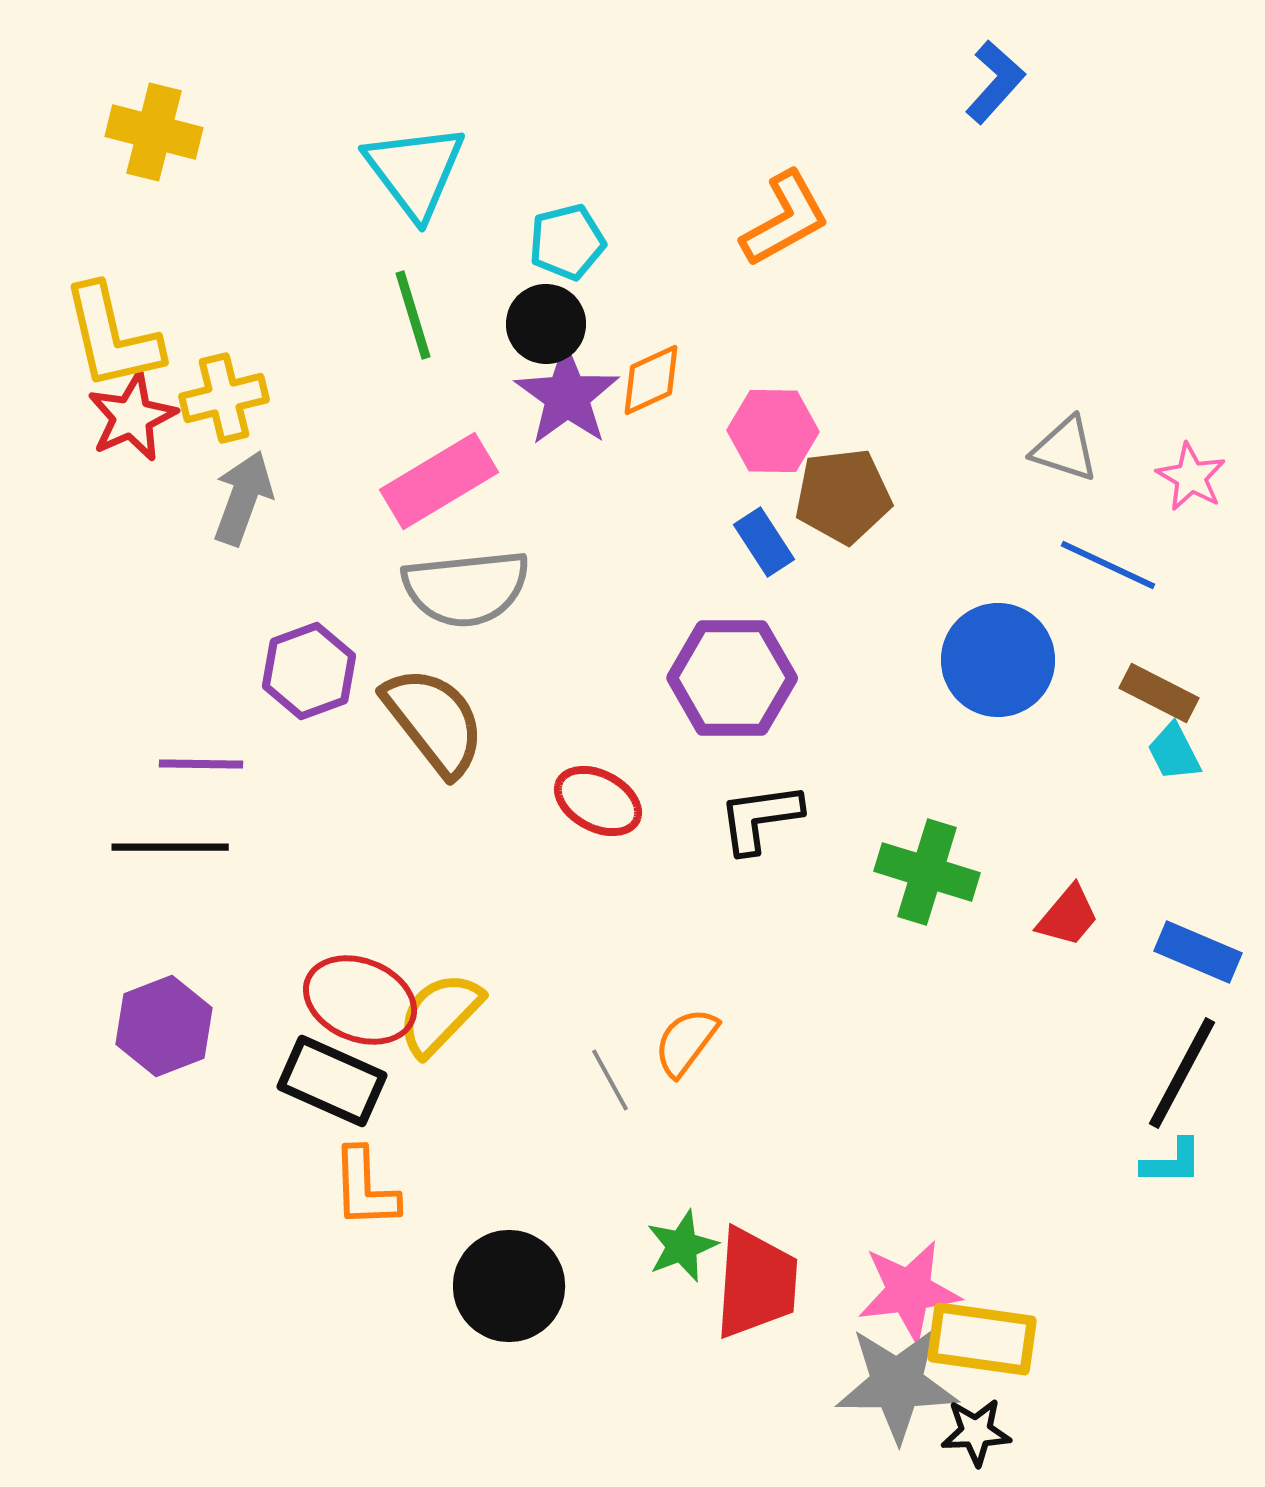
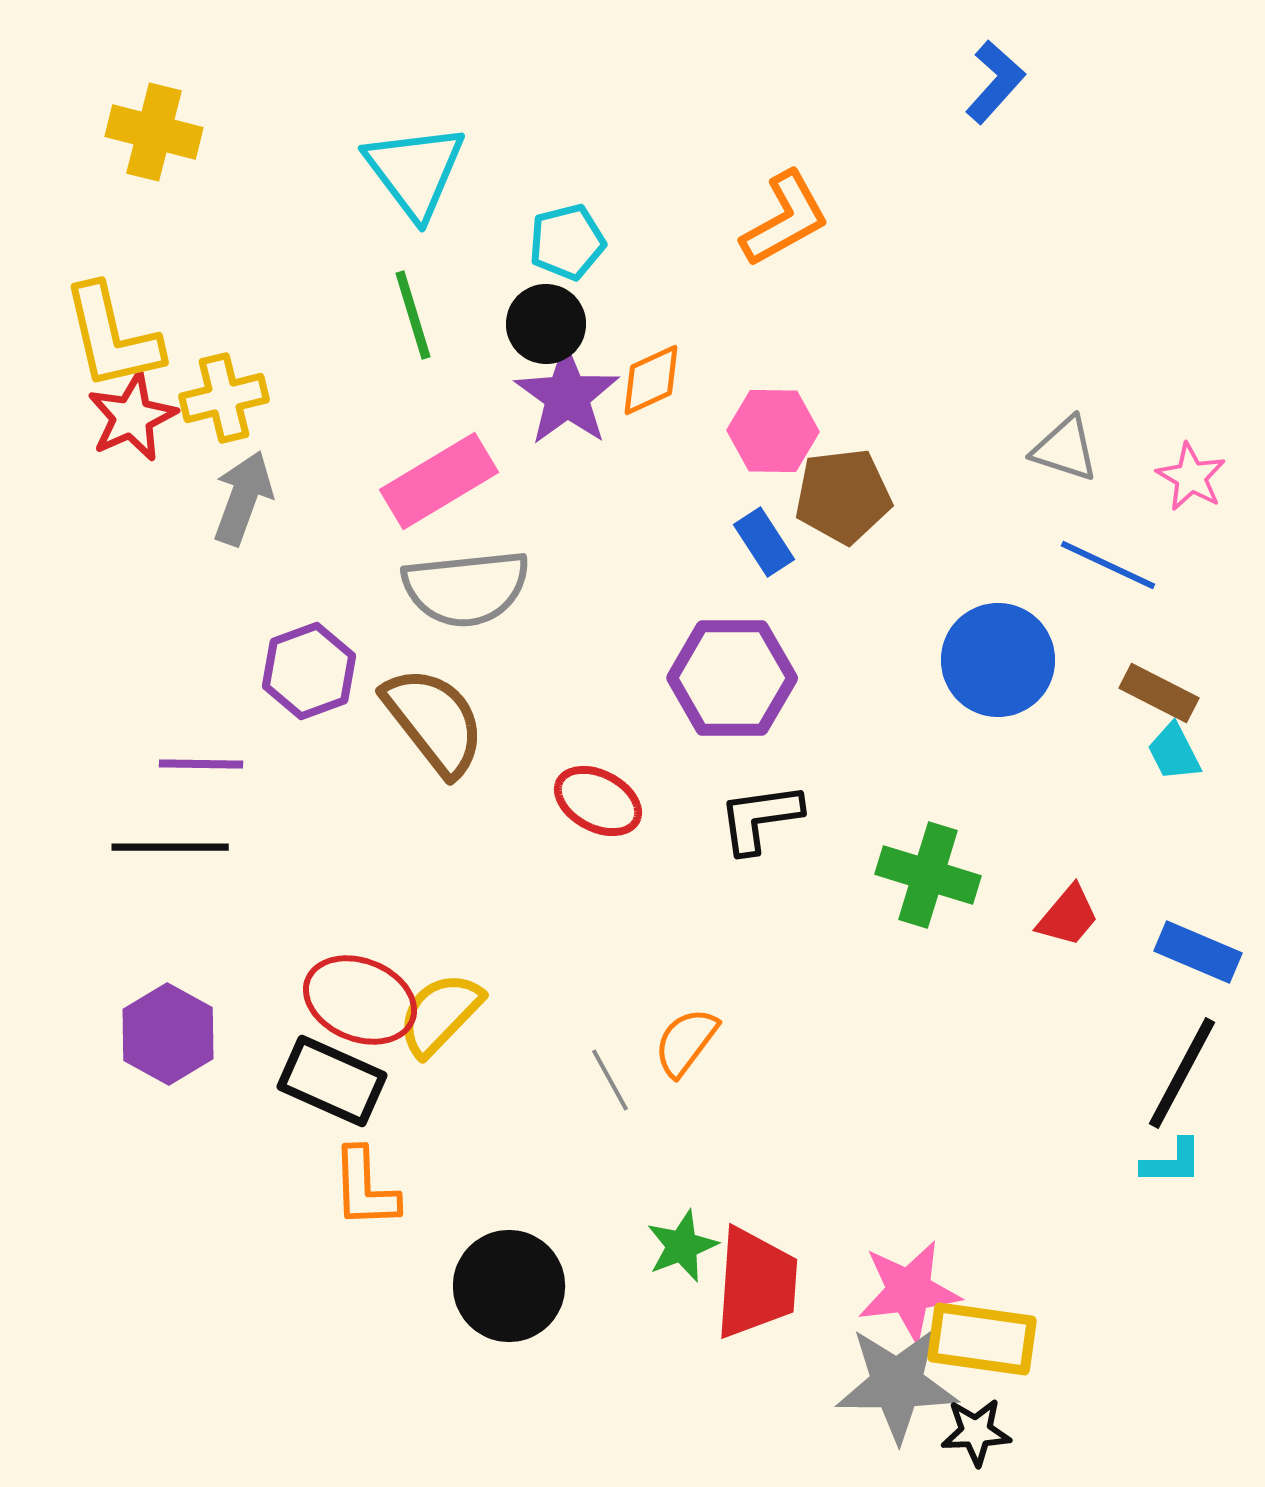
green cross at (927, 872): moved 1 px right, 3 px down
purple hexagon at (164, 1026): moved 4 px right, 8 px down; rotated 10 degrees counterclockwise
